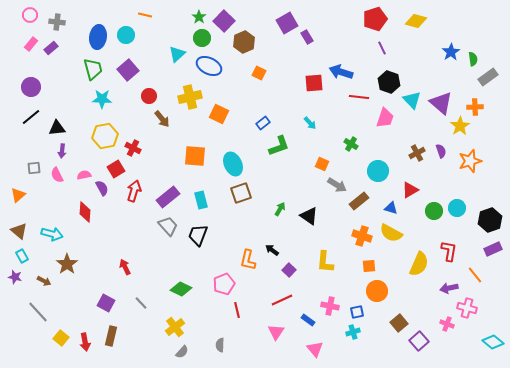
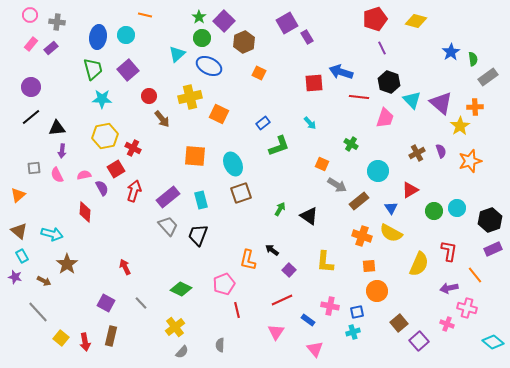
blue triangle at (391, 208): rotated 40 degrees clockwise
